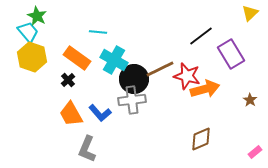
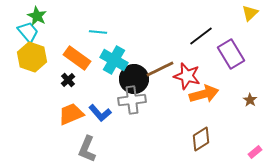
orange arrow: moved 1 px left, 5 px down
orange trapezoid: rotated 96 degrees clockwise
brown diamond: rotated 10 degrees counterclockwise
